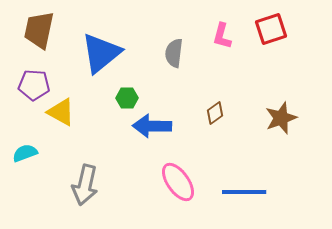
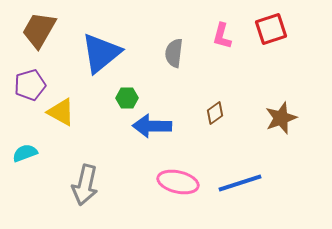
brown trapezoid: rotated 18 degrees clockwise
purple pentagon: moved 4 px left; rotated 20 degrees counterclockwise
pink ellipse: rotated 42 degrees counterclockwise
blue line: moved 4 px left, 9 px up; rotated 18 degrees counterclockwise
